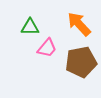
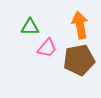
orange arrow: moved 1 px right, 1 px down; rotated 32 degrees clockwise
brown pentagon: moved 2 px left, 2 px up
